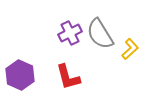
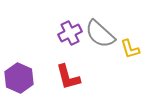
gray semicircle: rotated 16 degrees counterclockwise
yellow L-shape: rotated 115 degrees clockwise
purple hexagon: moved 1 px left, 3 px down
